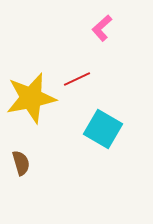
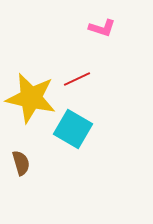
pink L-shape: rotated 120 degrees counterclockwise
yellow star: rotated 24 degrees clockwise
cyan square: moved 30 px left
